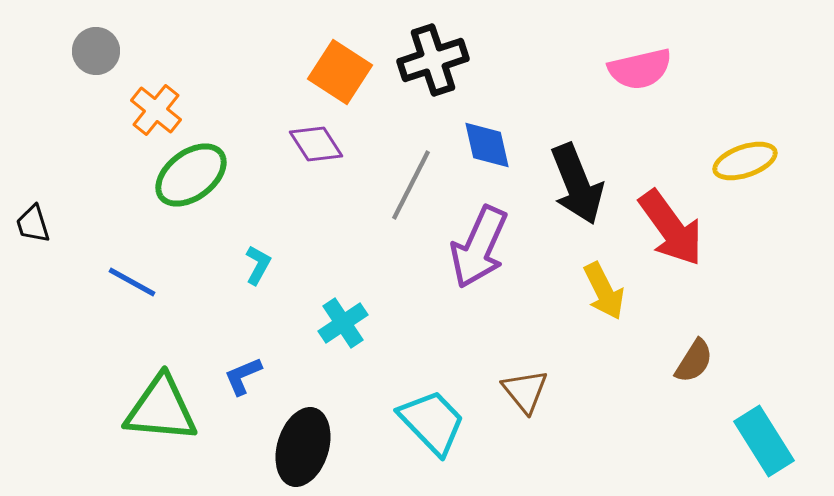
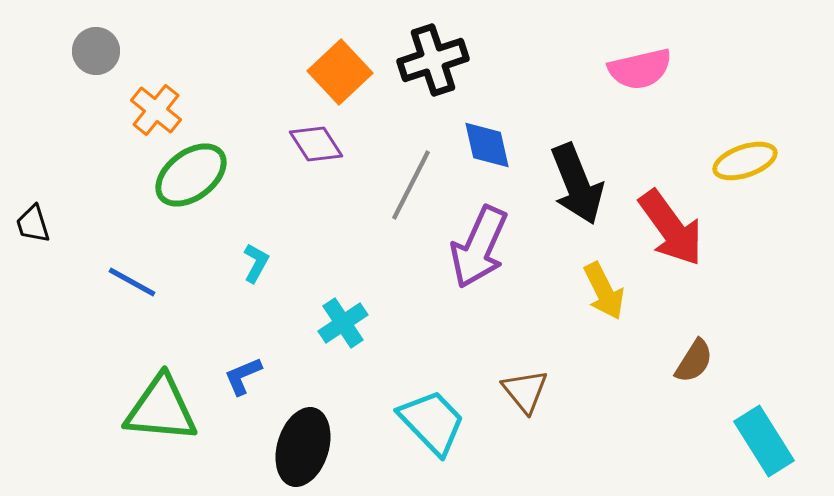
orange square: rotated 14 degrees clockwise
cyan L-shape: moved 2 px left, 2 px up
